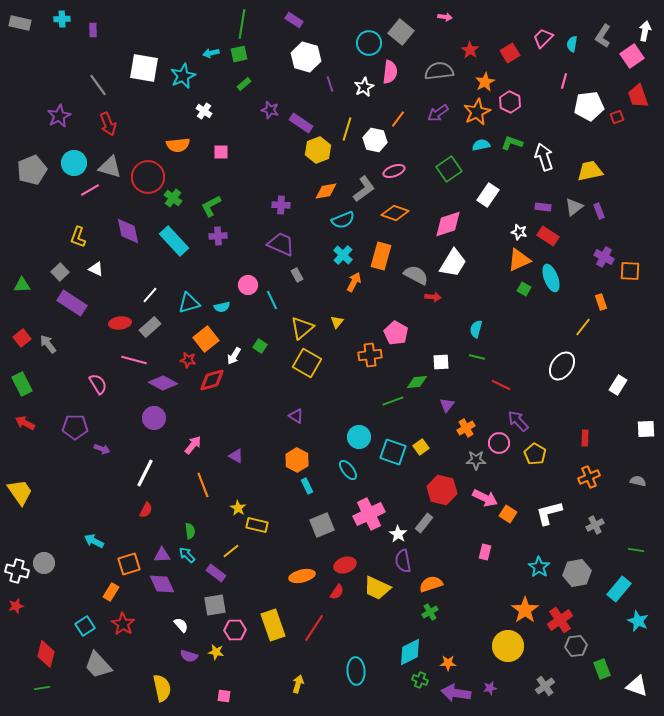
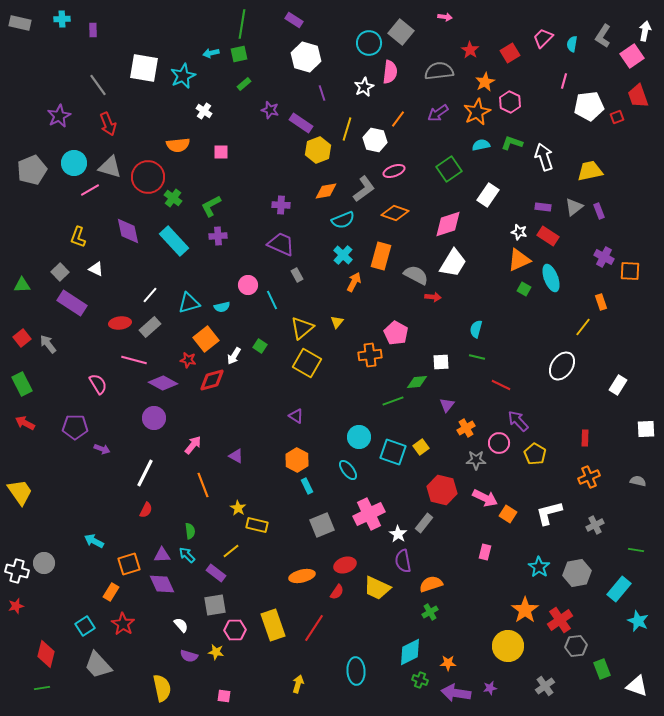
purple line at (330, 84): moved 8 px left, 9 px down
